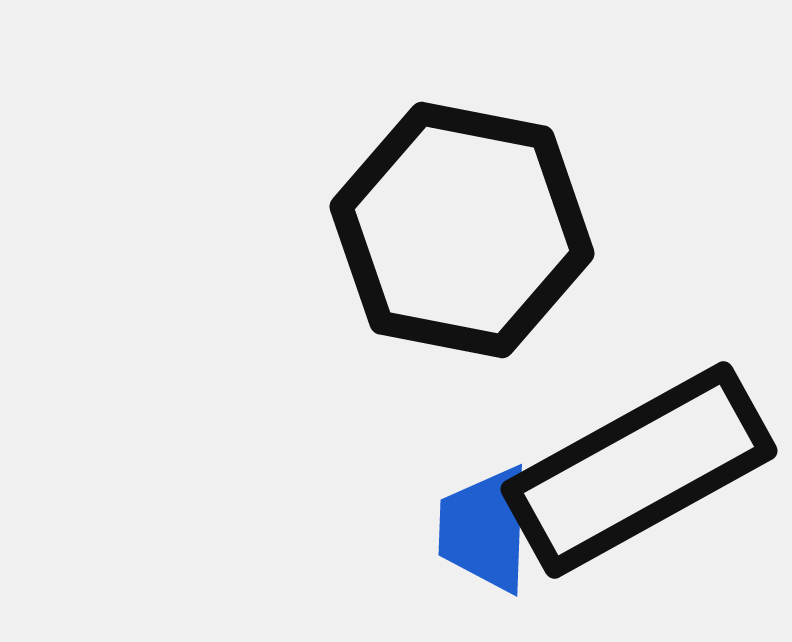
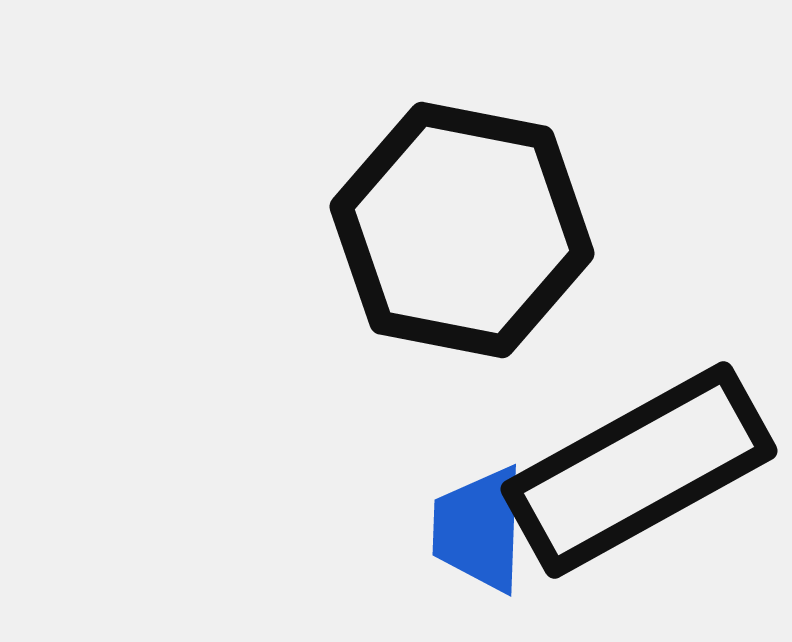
blue trapezoid: moved 6 px left
